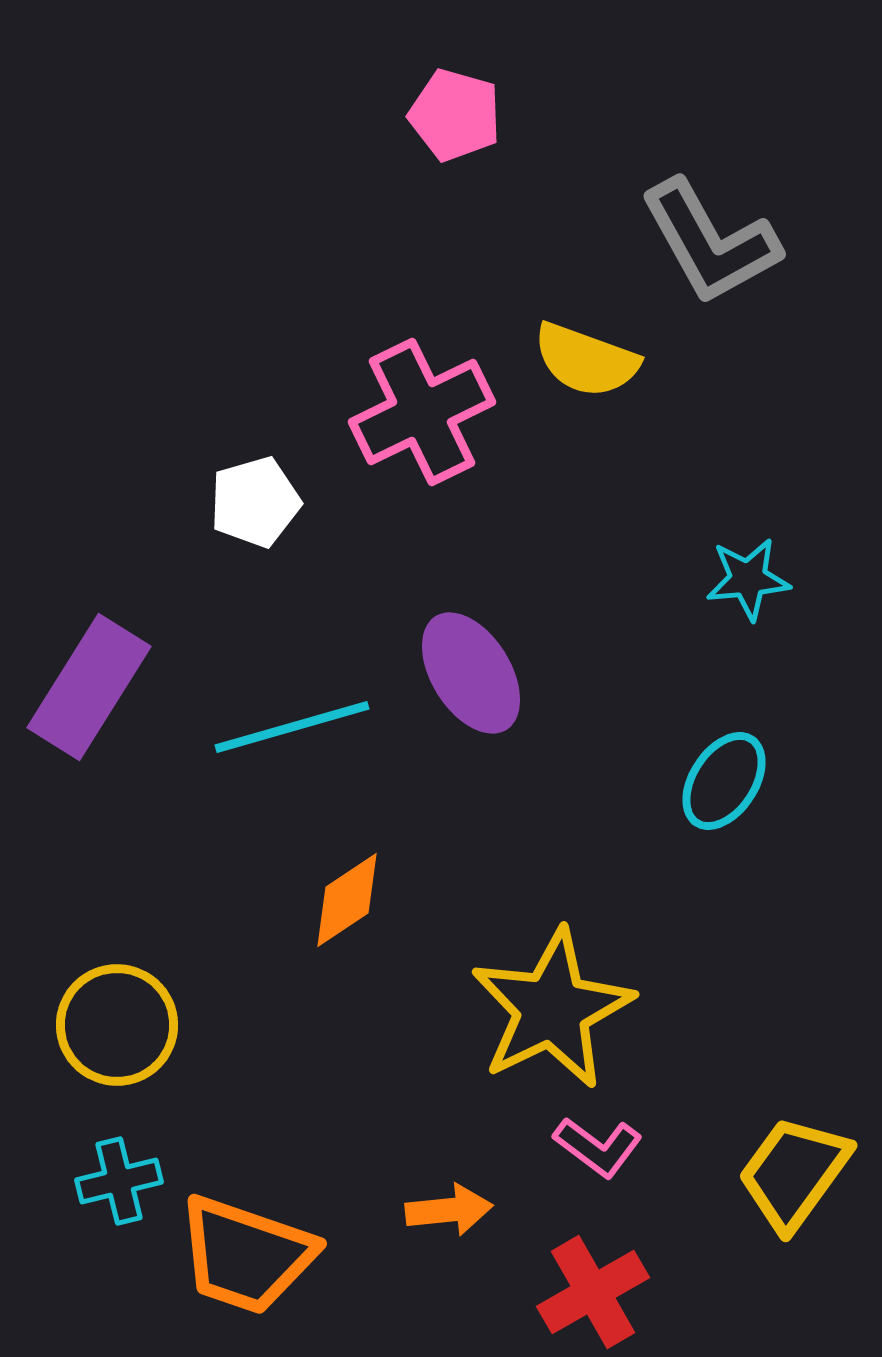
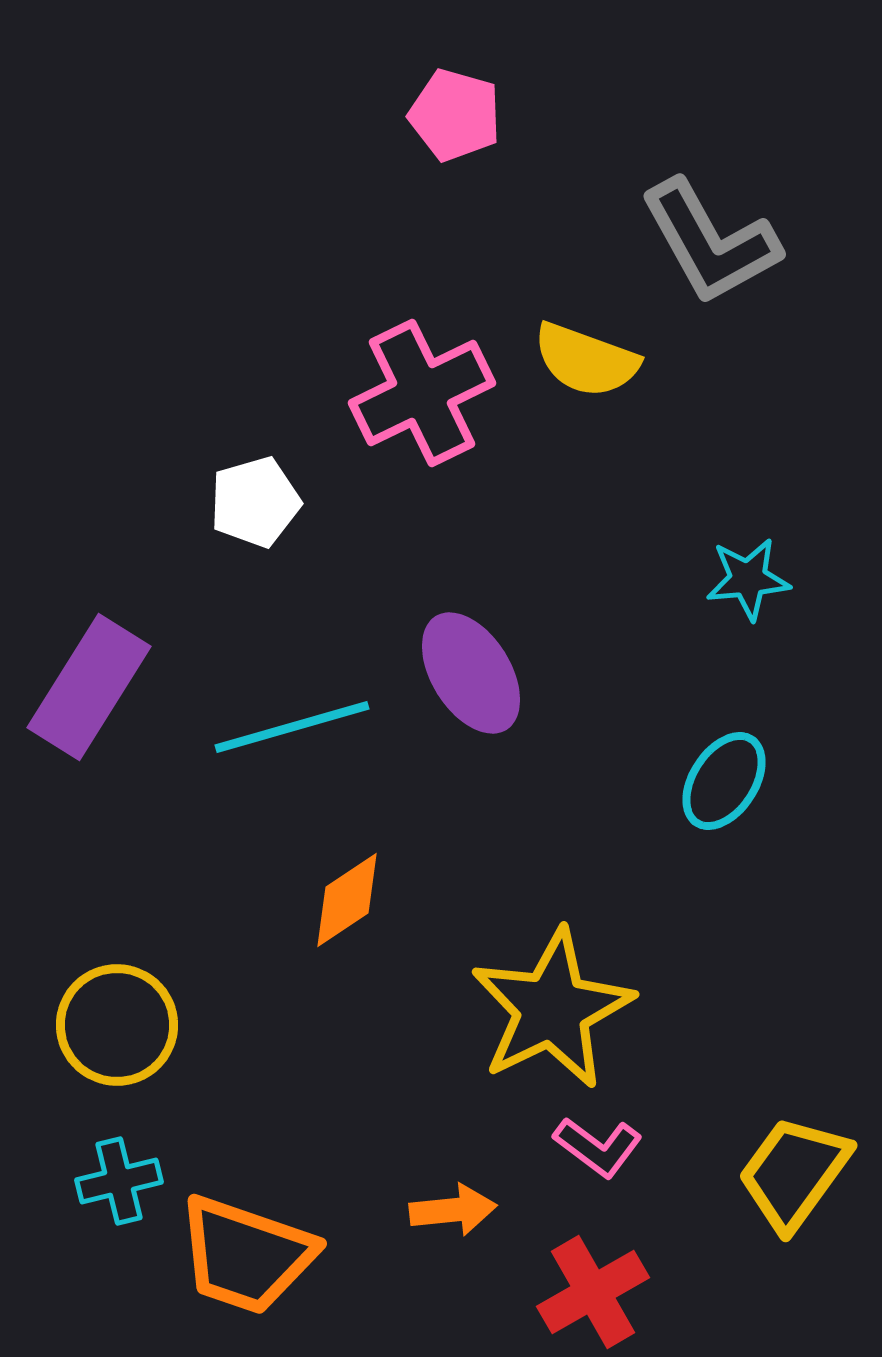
pink cross: moved 19 px up
orange arrow: moved 4 px right
